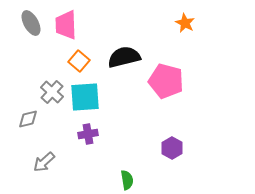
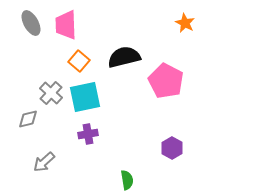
pink pentagon: rotated 12 degrees clockwise
gray cross: moved 1 px left, 1 px down
cyan square: rotated 8 degrees counterclockwise
